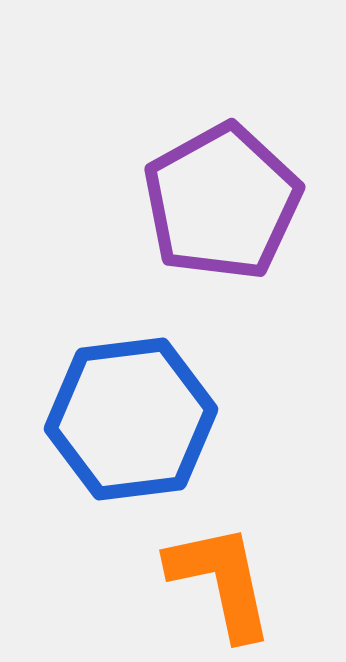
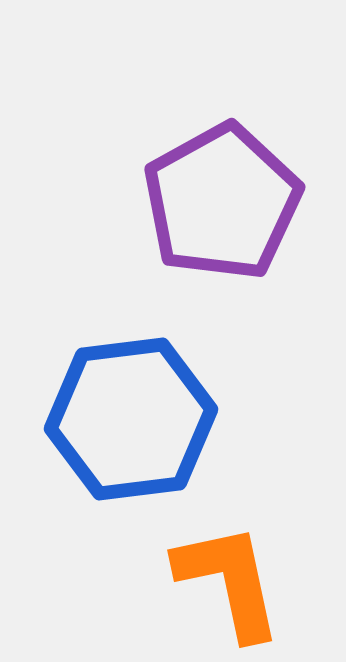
orange L-shape: moved 8 px right
